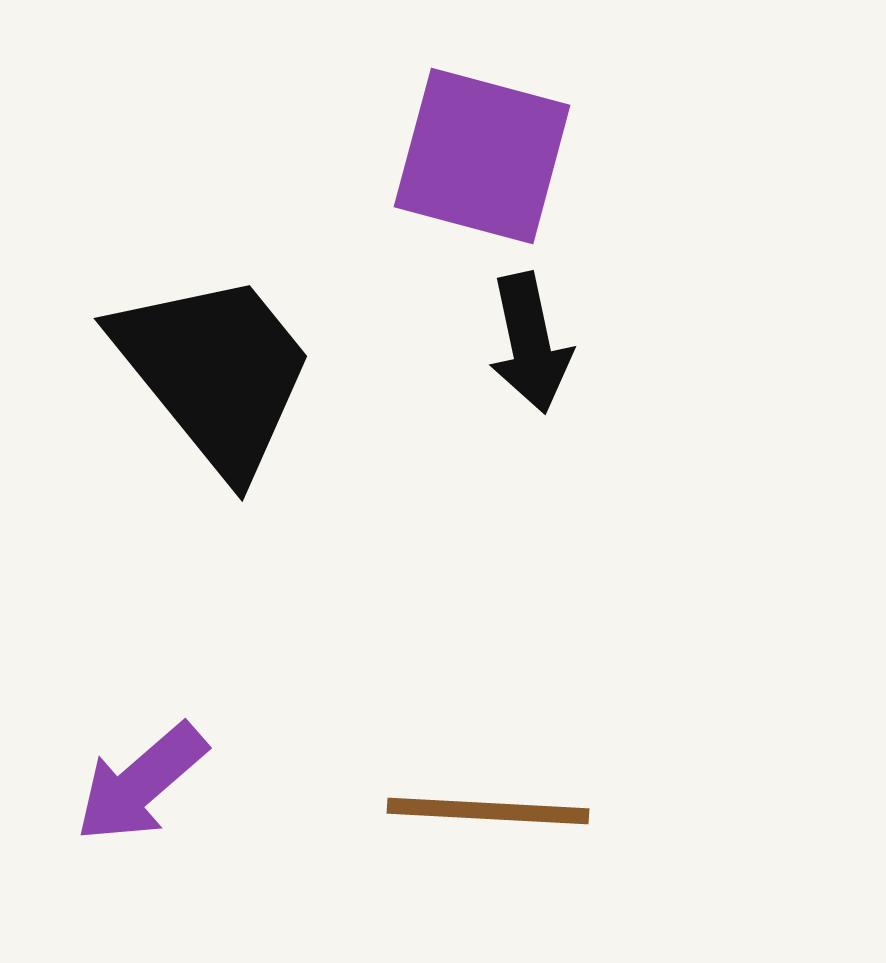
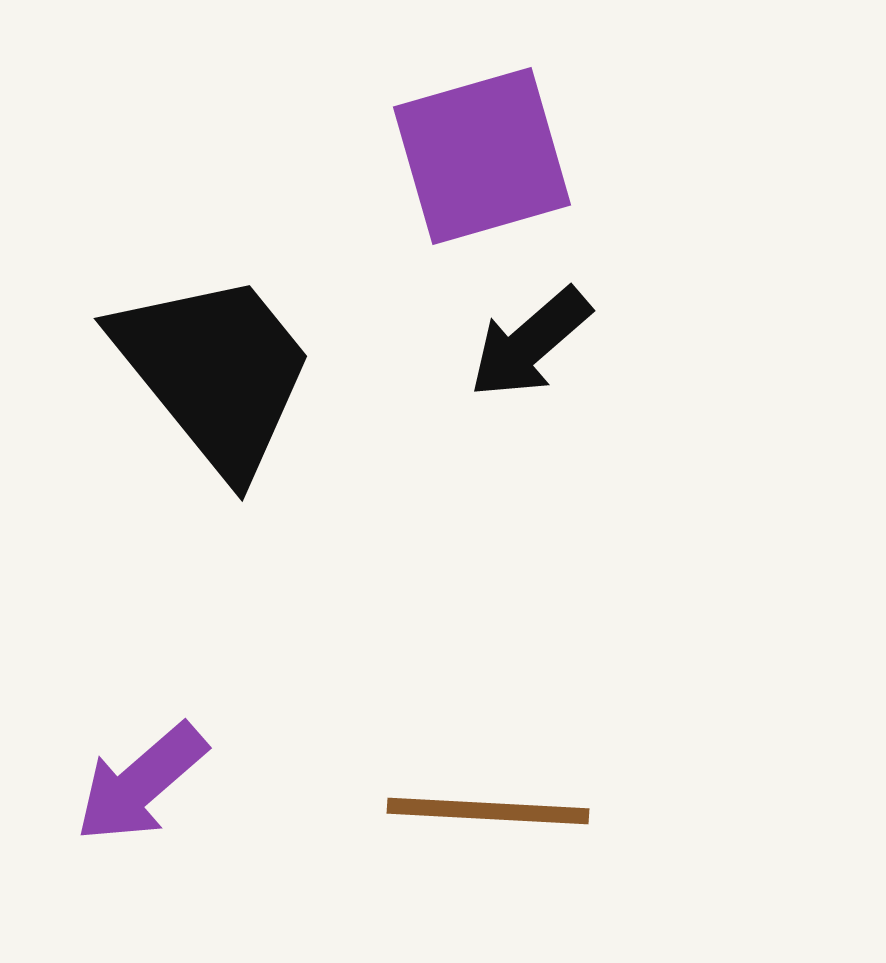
purple square: rotated 31 degrees counterclockwise
black arrow: rotated 61 degrees clockwise
